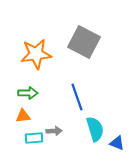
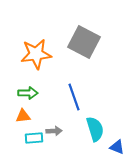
blue line: moved 3 px left
blue triangle: moved 4 px down
